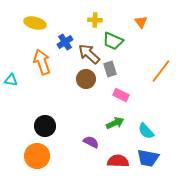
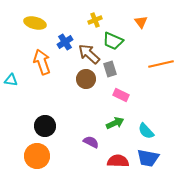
yellow cross: rotated 24 degrees counterclockwise
orange line: moved 7 px up; rotated 40 degrees clockwise
